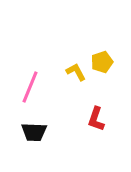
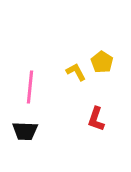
yellow pentagon: rotated 20 degrees counterclockwise
pink line: rotated 16 degrees counterclockwise
black trapezoid: moved 9 px left, 1 px up
